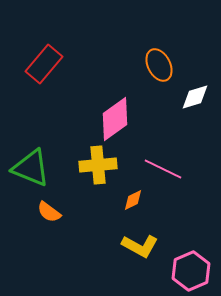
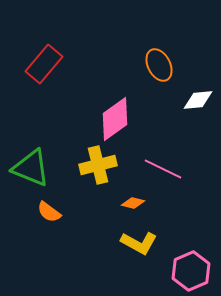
white diamond: moved 3 px right, 3 px down; rotated 12 degrees clockwise
yellow cross: rotated 9 degrees counterclockwise
orange diamond: moved 3 px down; rotated 40 degrees clockwise
yellow L-shape: moved 1 px left, 3 px up
